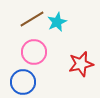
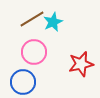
cyan star: moved 4 px left
